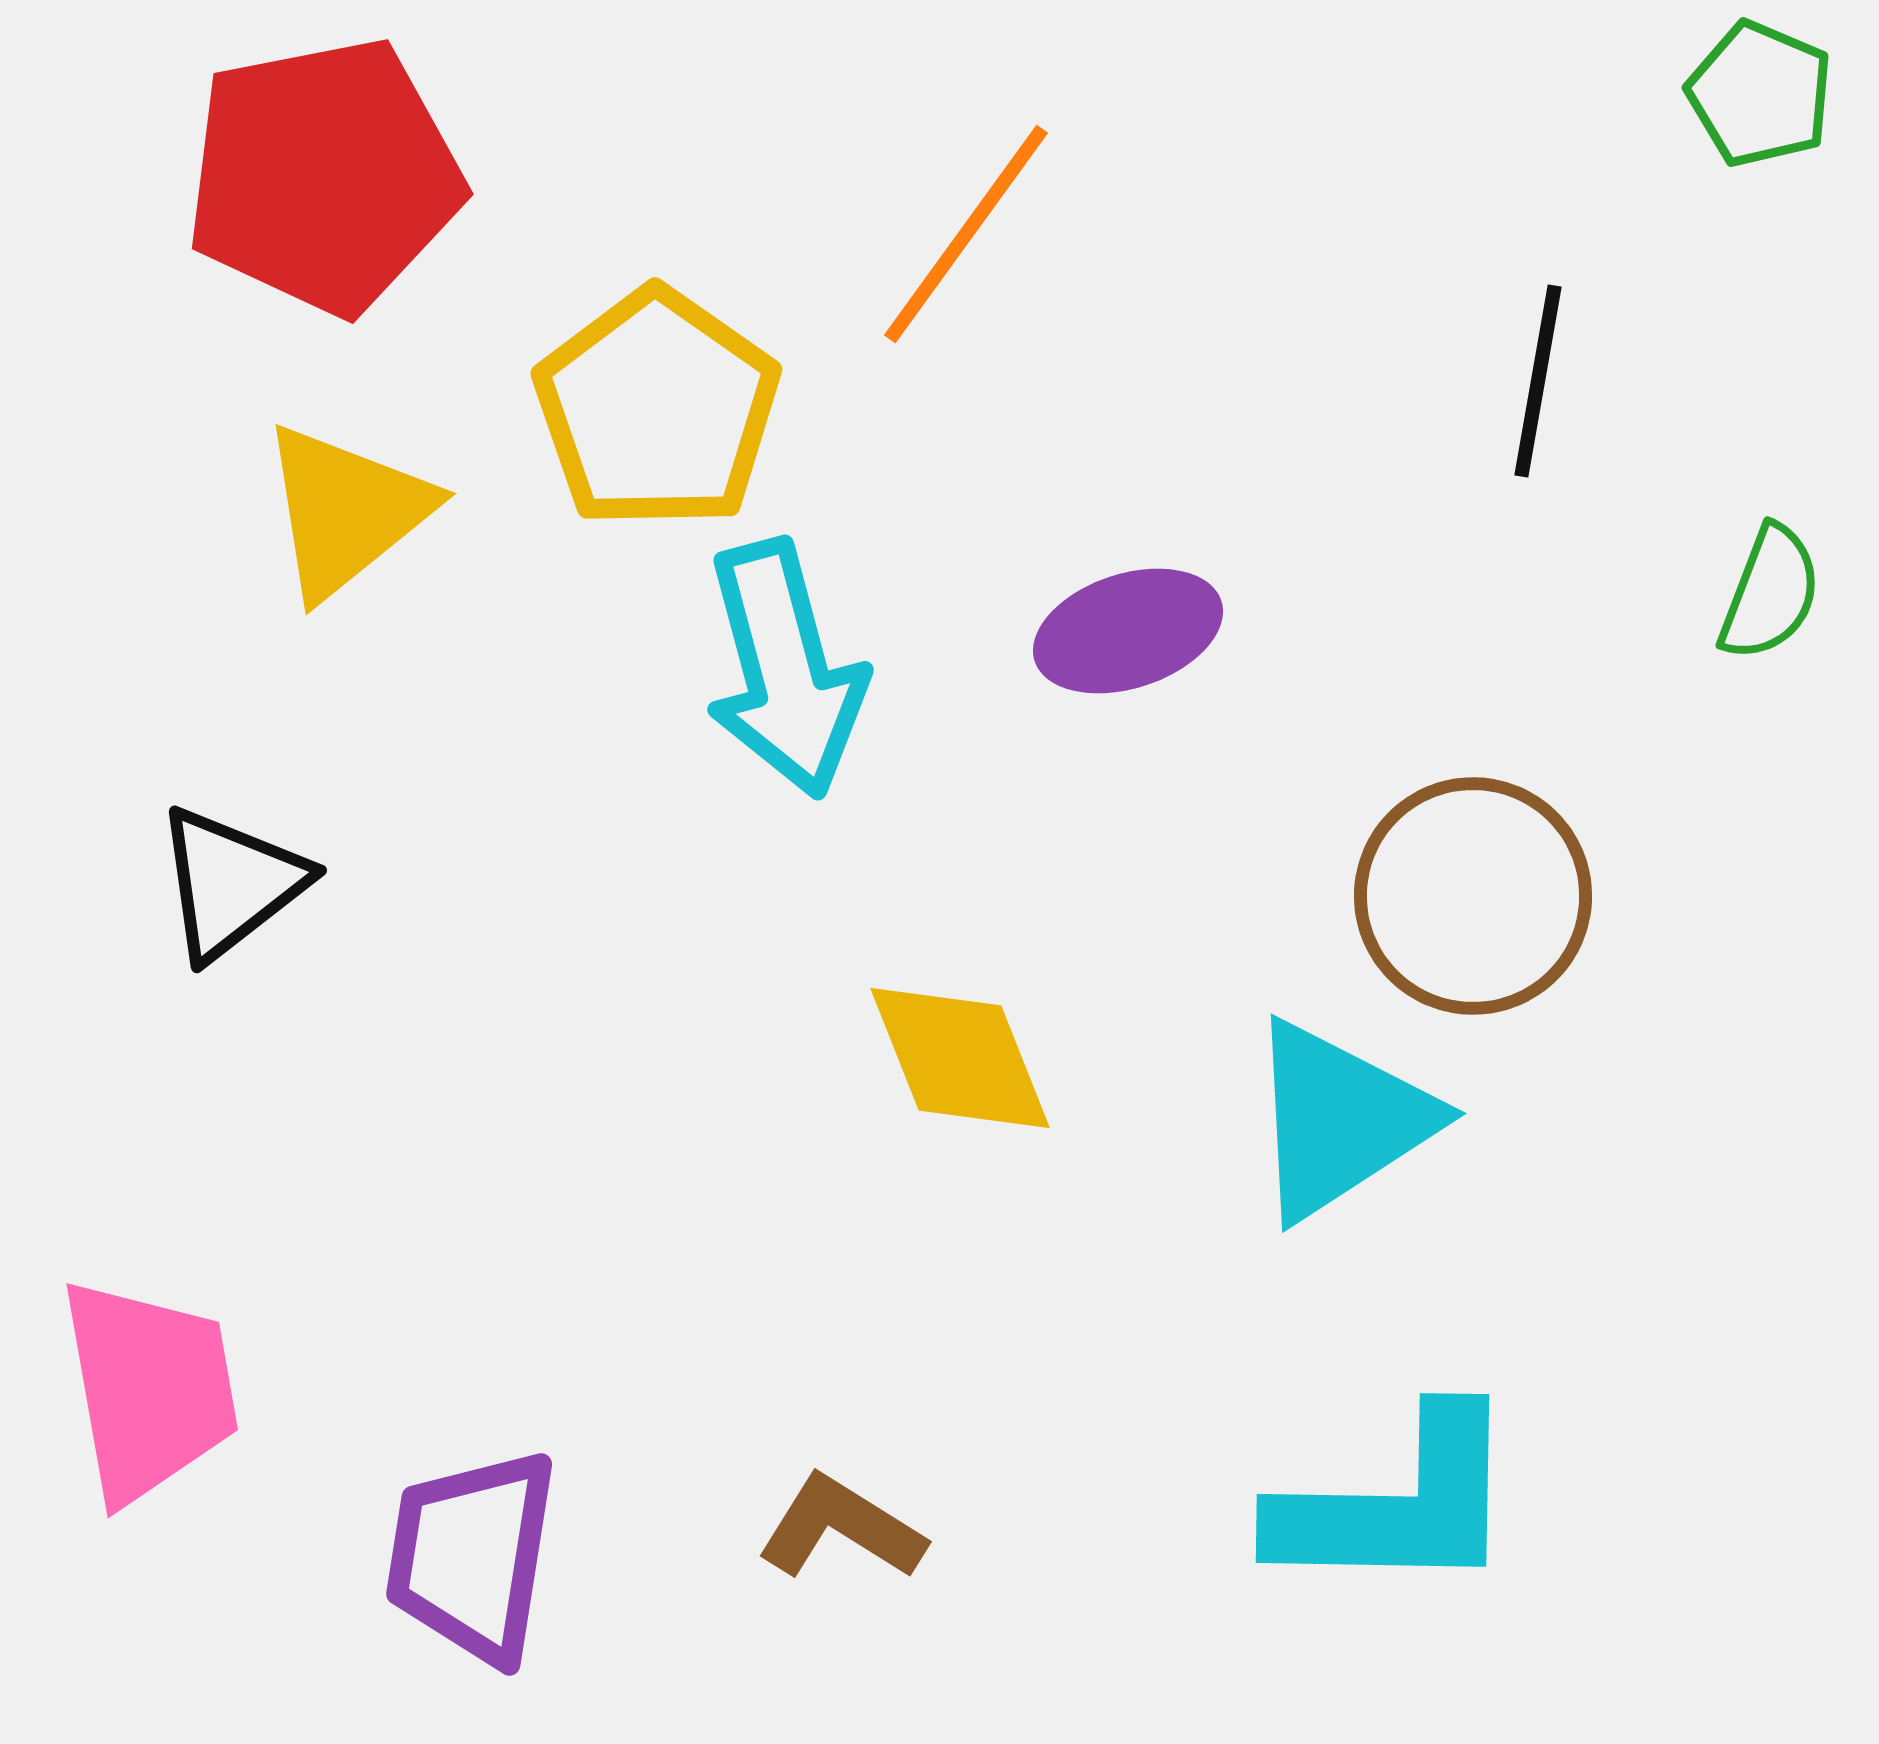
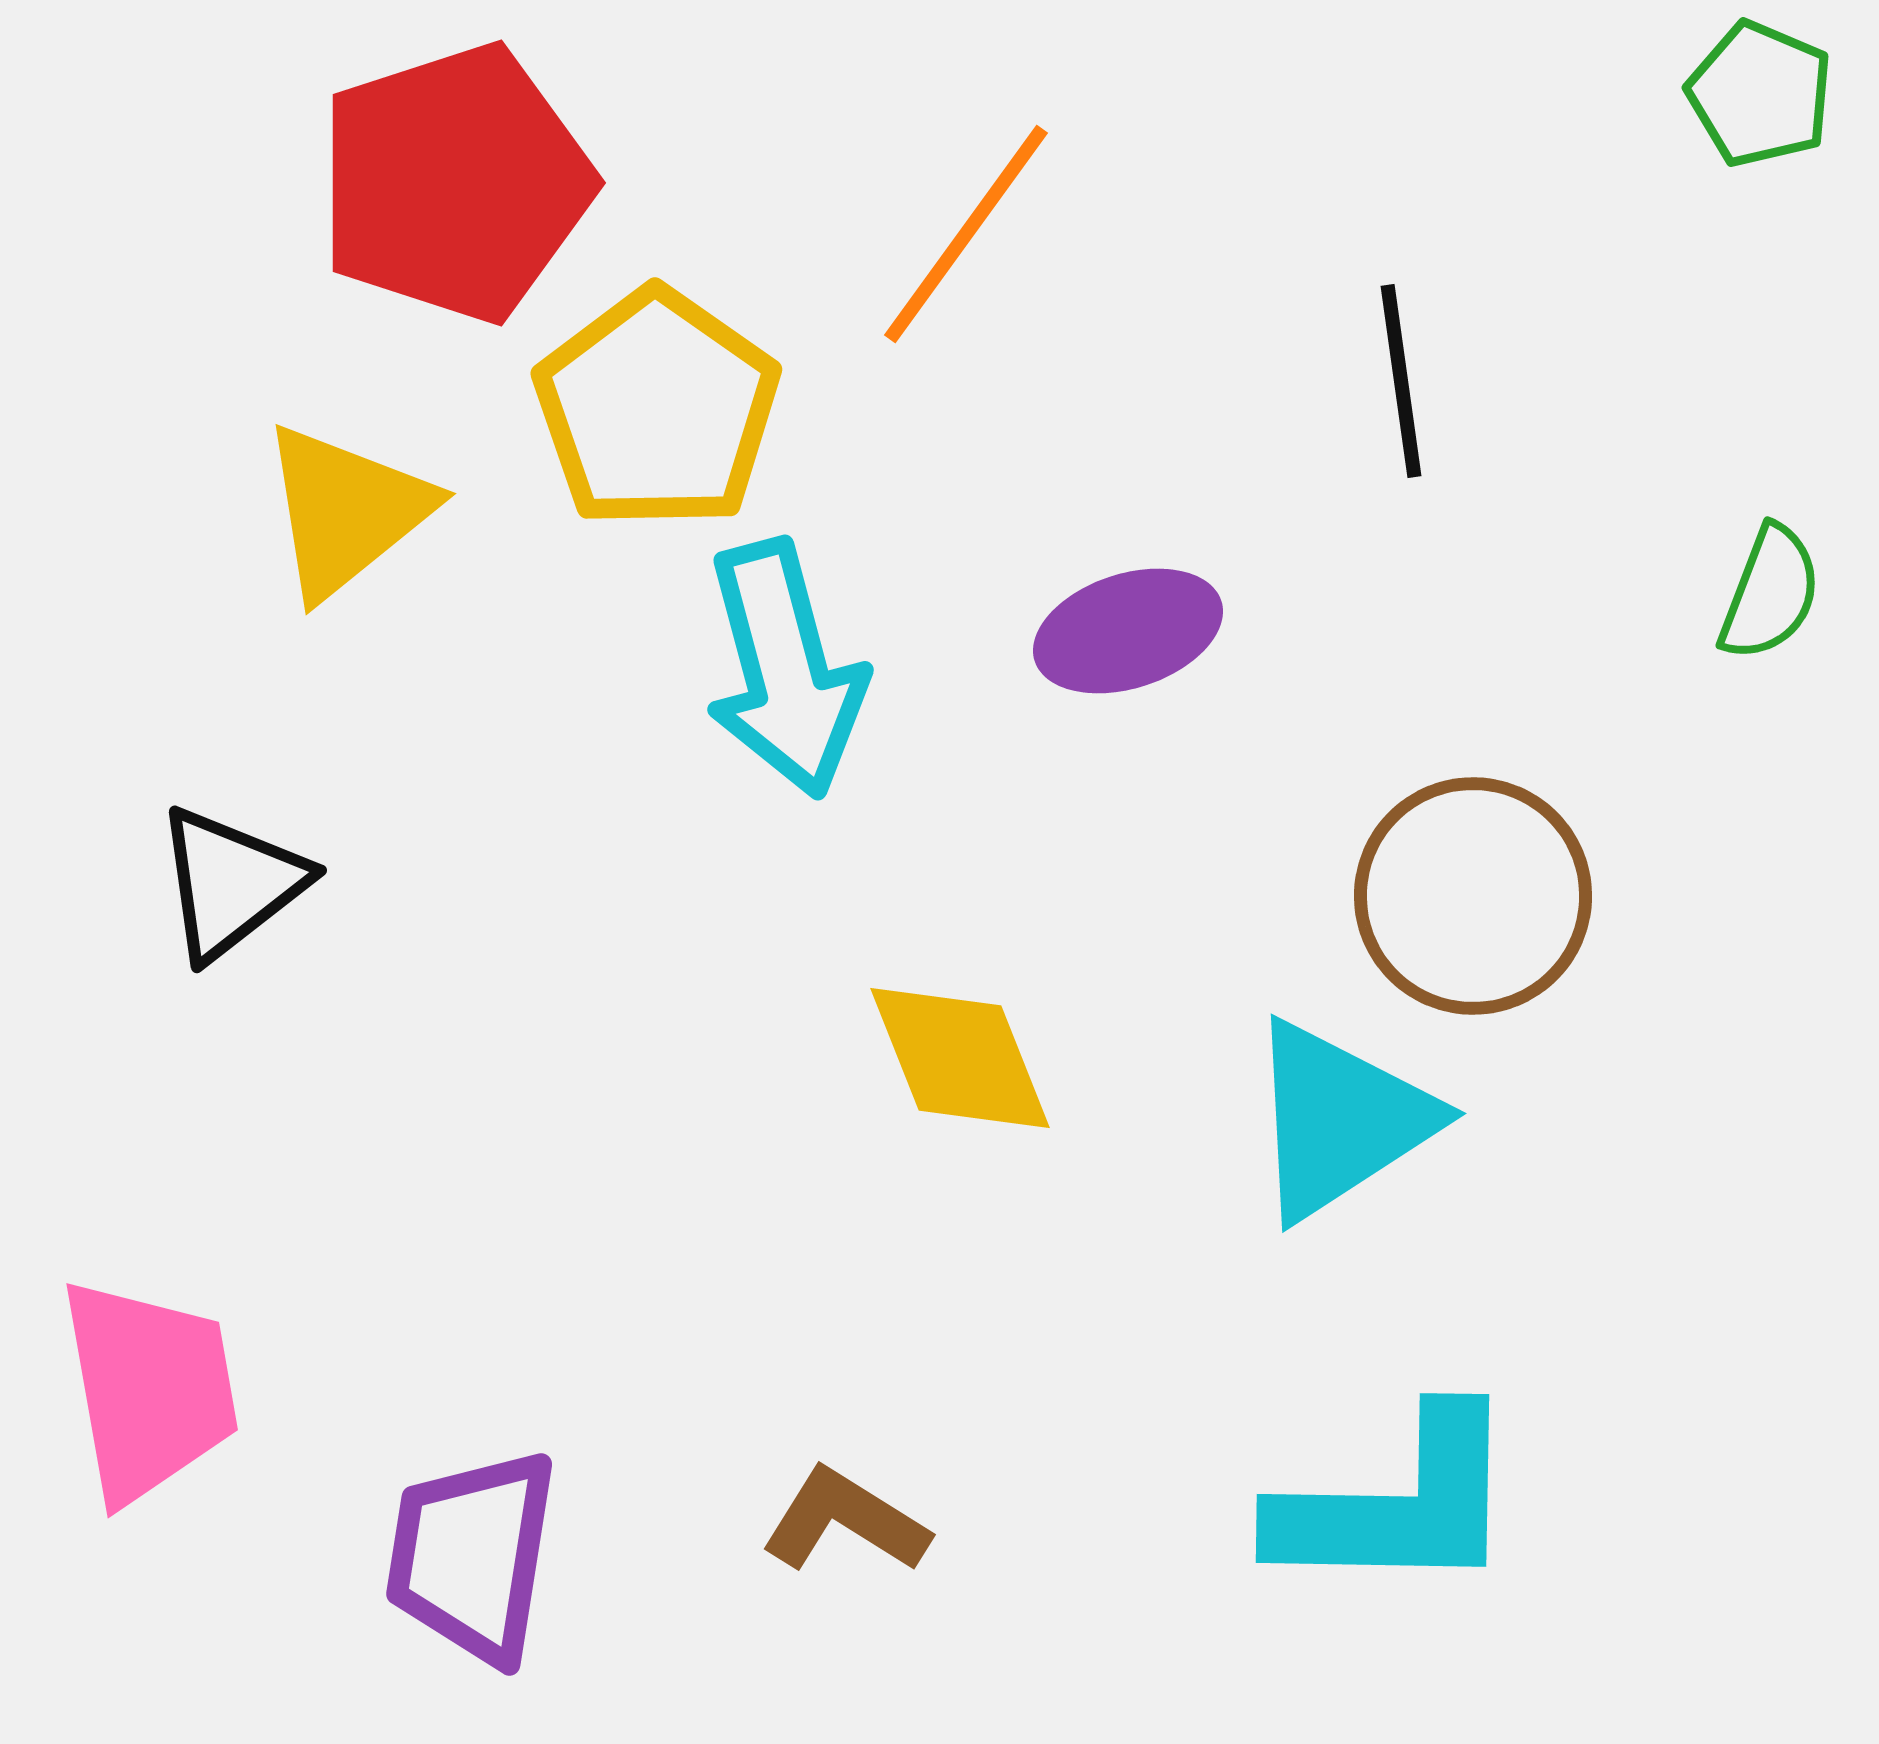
red pentagon: moved 131 px right, 7 px down; rotated 7 degrees counterclockwise
black line: moved 137 px left; rotated 18 degrees counterclockwise
brown L-shape: moved 4 px right, 7 px up
